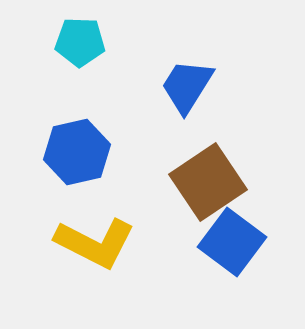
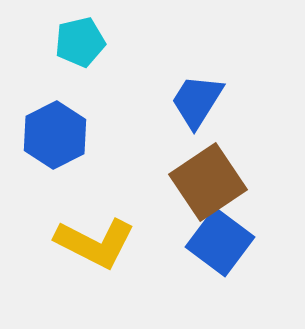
cyan pentagon: rotated 15 degrees counterclockwise
blue trapezoid: moved 10 px right, 15 px down
blue hexagon: moved 22 px left, 17 px up; rotated 14 degrees counterclockwise
blue square: moved 12 px left
